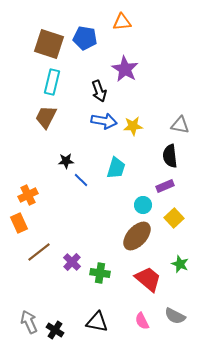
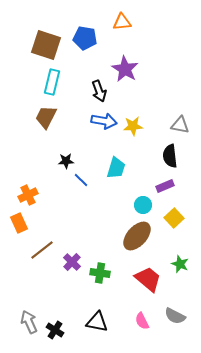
brown square: moved 3 px left, 1 px down
brown line: moved 3 px right, 2 px up
